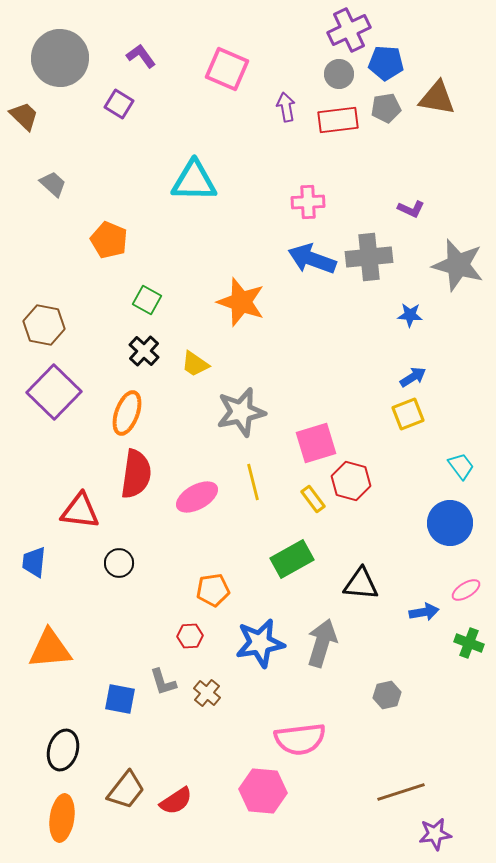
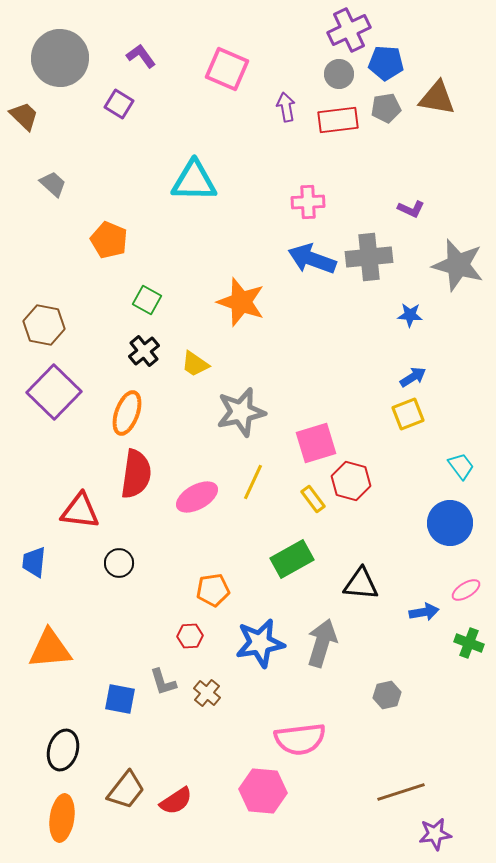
black cross at (144, 351): rotated 8 degrees clockwise
yellow line at (253, 482): rotated 39 degrees clockwise
